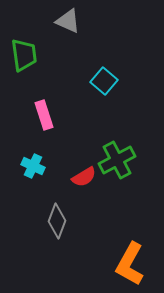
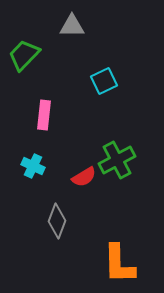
gray triangle: moved 4 px right, 5 px down; rotated 24 degrees counterclockwise
green trapezoid: rotated 128 degrees counterclockwise
cyan square: rotated 24 degrees clockwise
pink rectangle: rotated 24 degrees clockwise
orange L-shape: moved 11 px left; rotated 30 degrees counterclockwise
